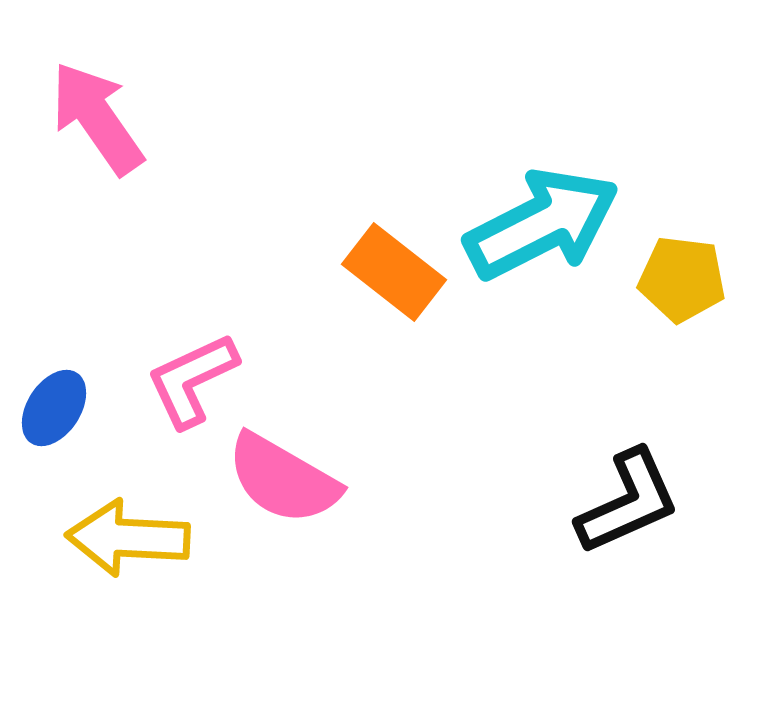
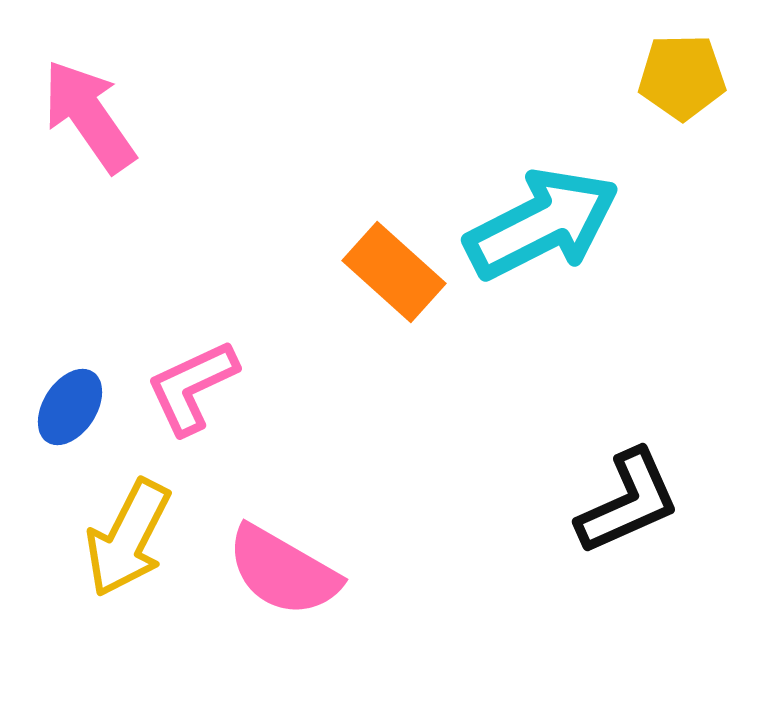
pink arrow: moved 8 px left, 2 px up
orange rectangle: rotated 4 degrees clockwise
yellow pentagon: moved 202 px up; rotated 8 degrees counterclockwise
pink L-shape: moved 7 px down
blue ellipse: moved 16 px right, 1 px up
pink semicircle: moved 92 px down
yellow arrow: rotated 66 degrees counterclockwise
